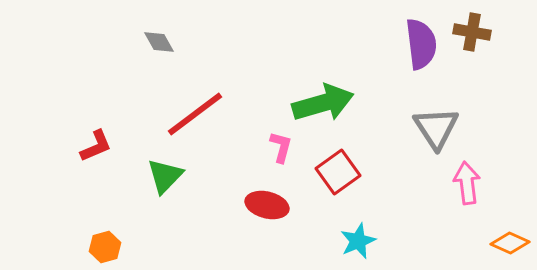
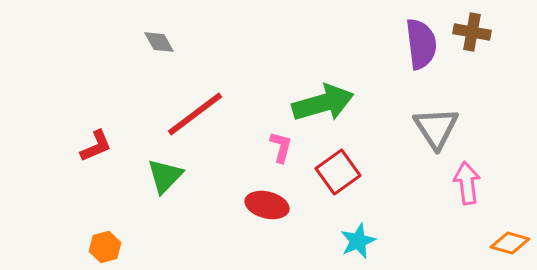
orange diamond: rotated 9 degrees counterclockwise
